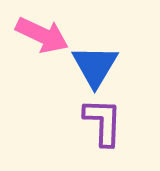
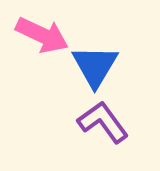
purple L-shape: rotated 38 degrees counterclockwise
